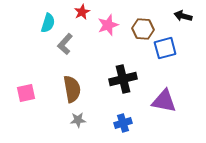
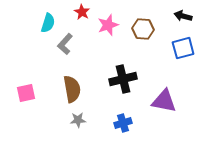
red star: rotated 14 degrees counterclockwise
blue square: moved 18 px right
